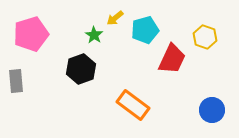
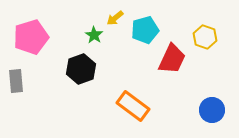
pink pentagon: moved 3 px down
orange rectangle: moved 1 px down
